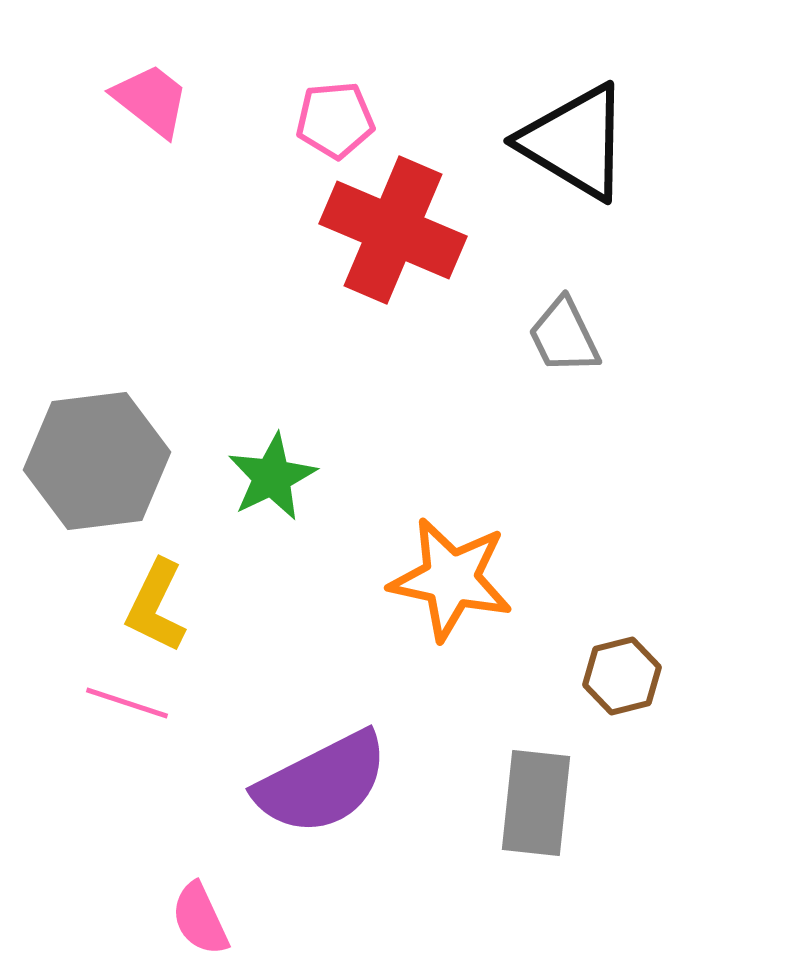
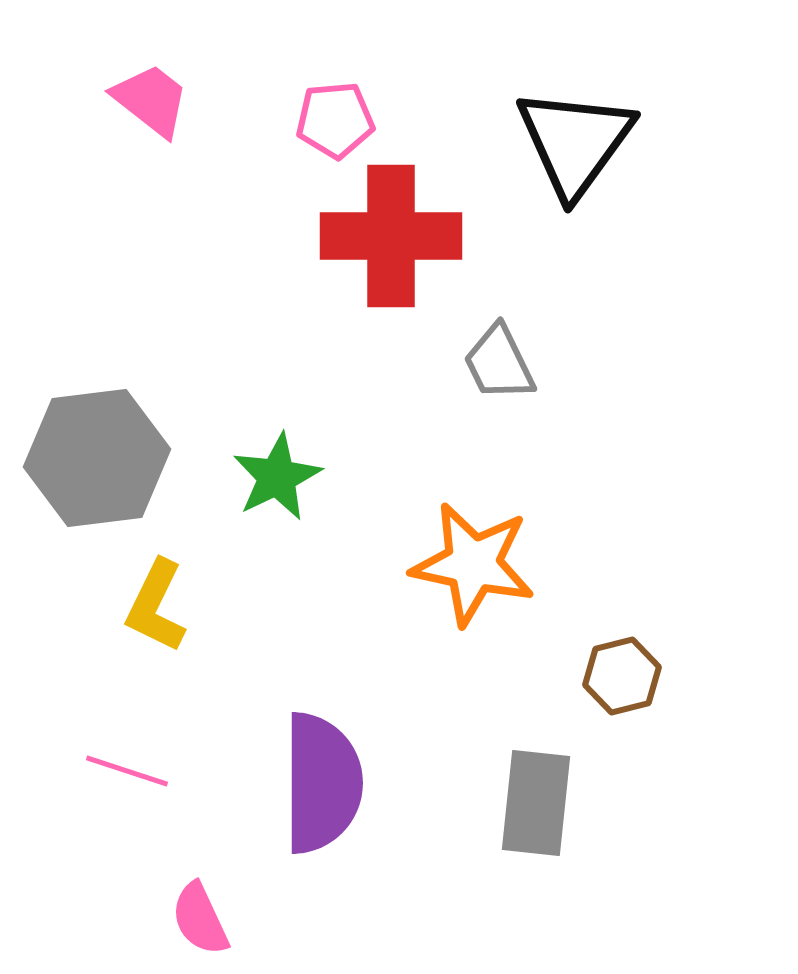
black triangle: rotated 35 degrees clockwise
red cross: moved 2 px left, 6 px down; rotated 23 degrees counterclockwise
gray trapezoid: moved 65 px left, 27 px down
gray hexagon: moved 3 px up
green star: moved 5 px right
orange star: moved 22 px right, 15 px up
pink line: moved 68 px down
purple semicircle: rotated 63 degrees counterclockwise
